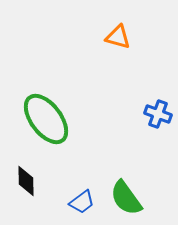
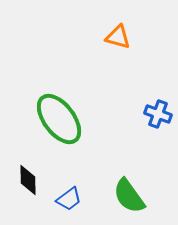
green ellipse: moved 13 px right
black diamond: moved 2 px right, 1 px up
green semicircle: moved 3 px right, 2 px up
blue trapezoid: moved 13 px left, 3 px up
